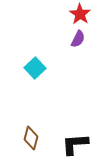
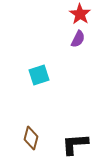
cyan square: moved 4 px right, 7 px down; rotated 25 degrees clockwise
